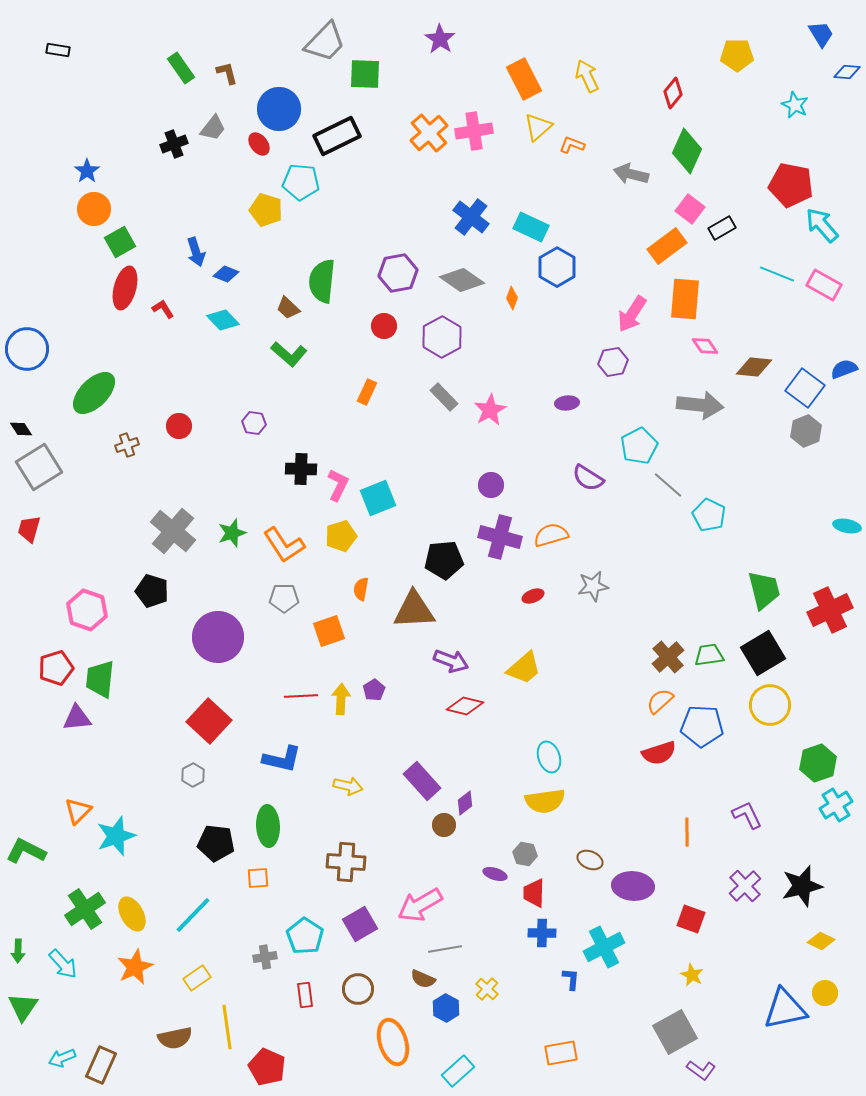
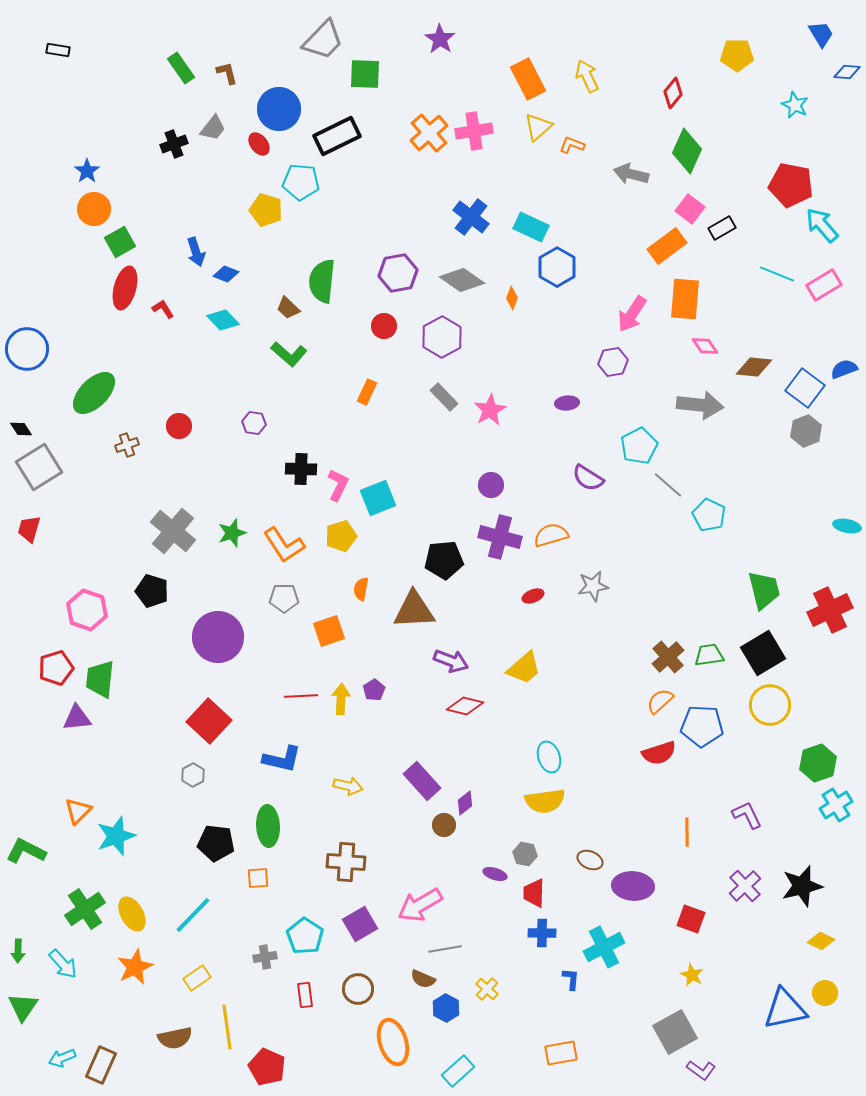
gray trapezoid at (325, 42): moved 2 px left, 2 px up
orange rectangle at (524, 79): moved 4 px right
pink rectangle at (824, 285): rotated 60 degrees counterclockwise
